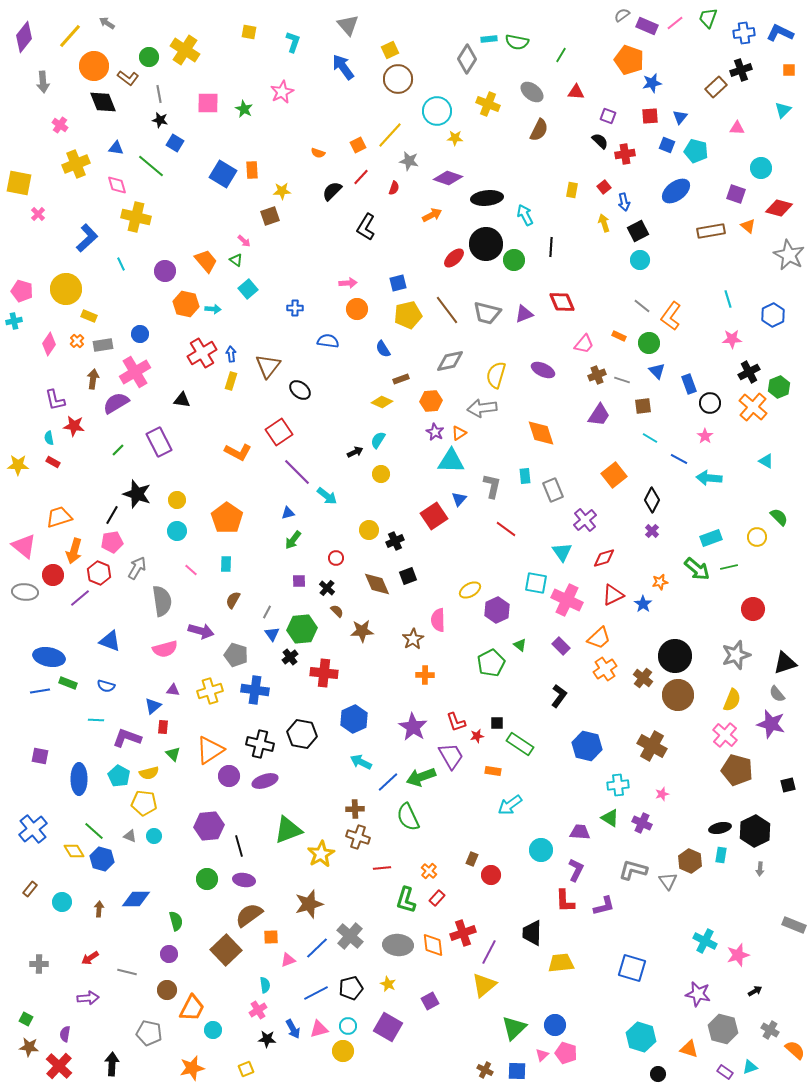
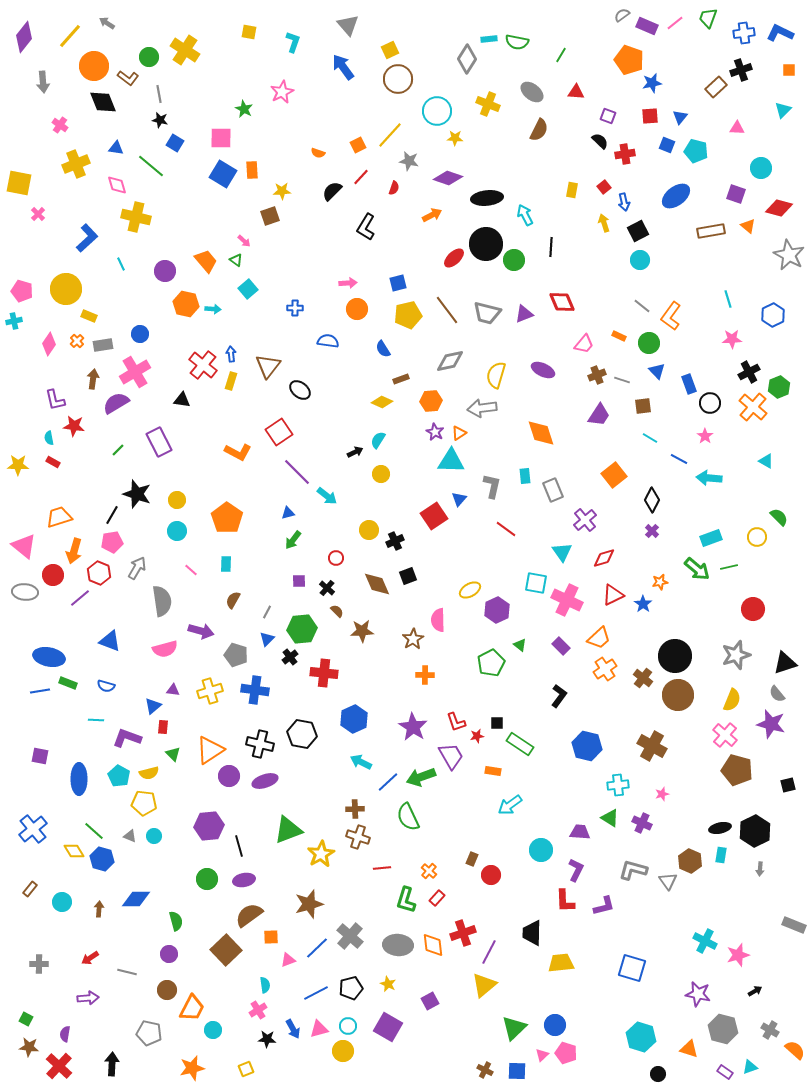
pink square at (208, 103): moved 13 px right, 35 px down
blue ellipse at (676, 191): moved 5 px down
red cross at (202, 353): moved 1 px right, 12 px down; rotated 20 degrees counterclockwise
blue triangle at (272, 634): moved 5 px left, 5 px down; rotated 21 degrees clockwise
purple ellipse at (244, 880): rotated 20 degrees counterclockwise
